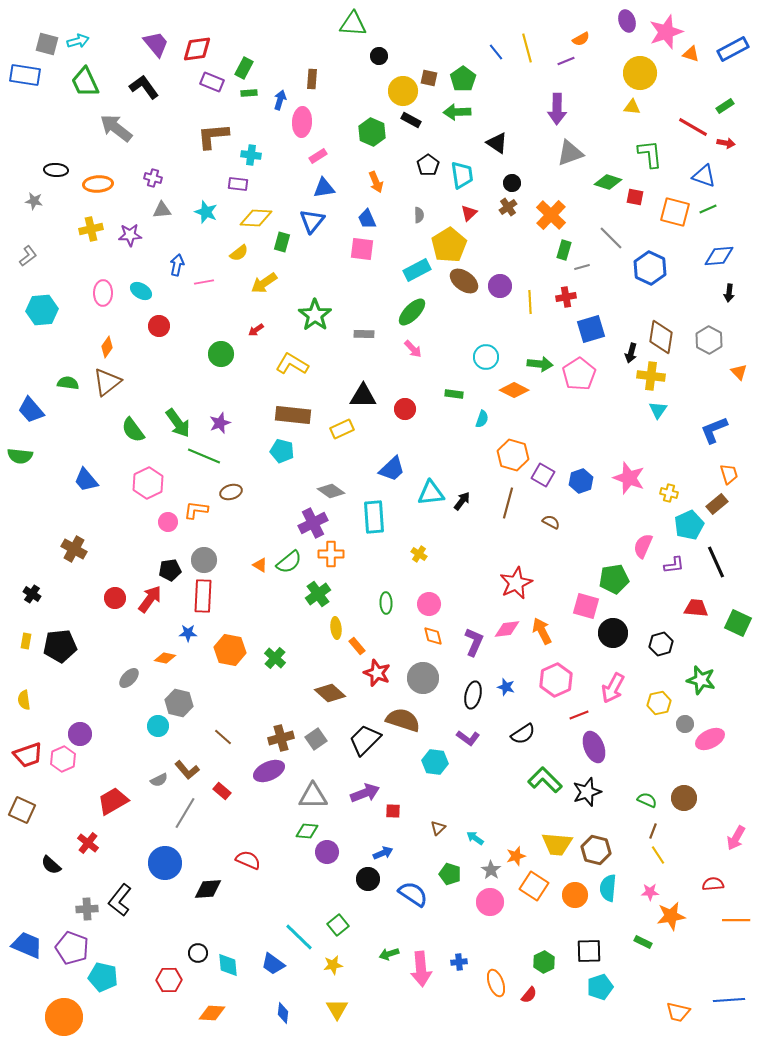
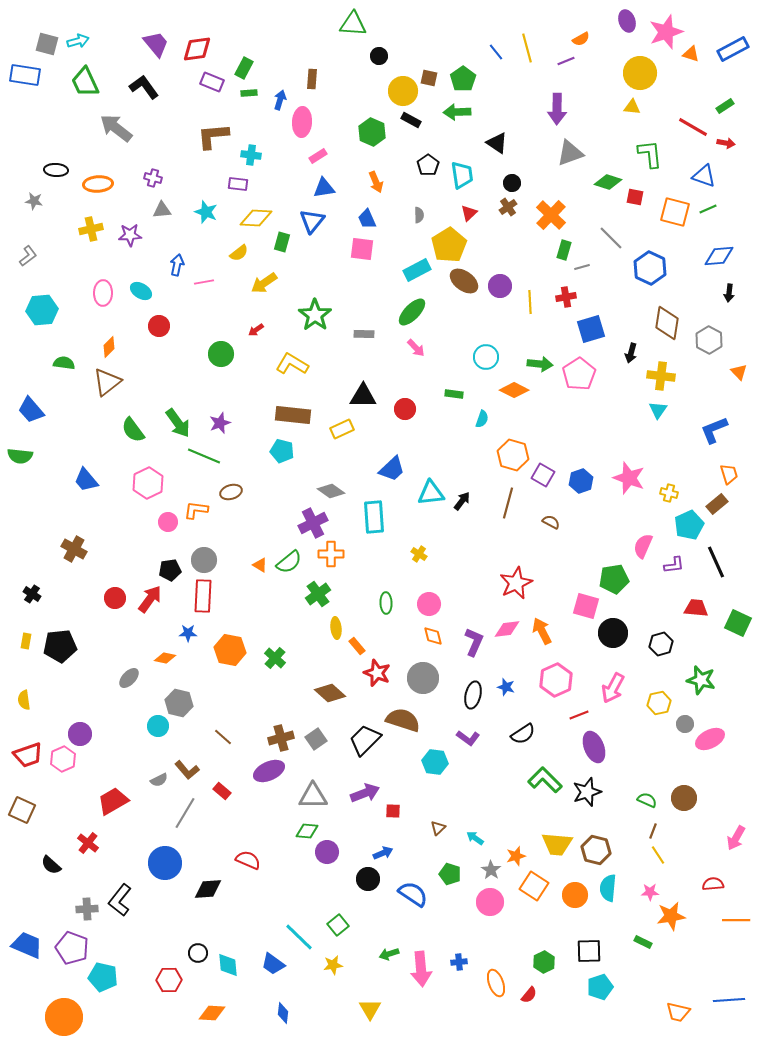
brown diamond at (661, 337): moved 6 px right, 14 px up
orange diamond at (107, 347): moved 2 px right; rotated 10 degrees clockwise
pink arrow at (413, 349): moved 3 px right, 1 px up
yellow cross at (651, 376): moved 10 px right
green semicircle at (68, 383): moved 4 px left, 20 px up
yellow triangle at (337, 1009): moved 33 px right
